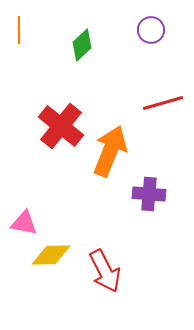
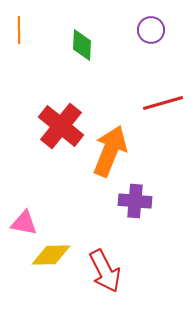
green diamond: rotated 44 degrees counterclockwise
purple cross: moved 14 px left, 7 px down
